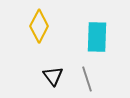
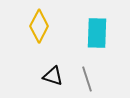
cyan rectangle: moved 4 px up
black triangle: rotated 35 degrees counterclockwise
